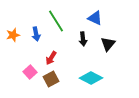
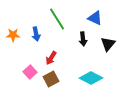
green line: moved 1 px right, 2 px up
orange star: rotated 16 degrees clockwise
